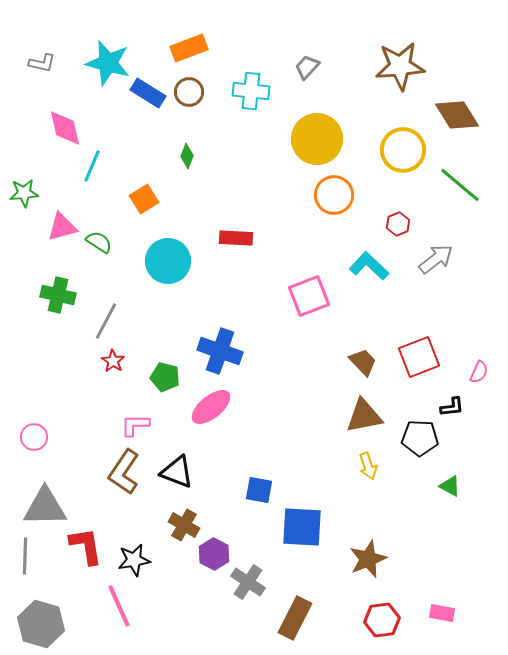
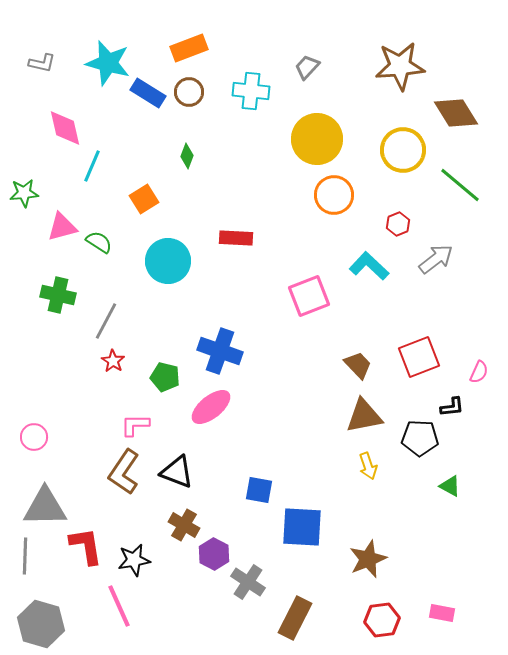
brown diamond at (457, 115): moved 1 px left, 2 px up
brown trapezoid at (363, 362): moved 5 px left, 3 px down
